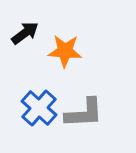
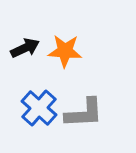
black arrow: moved 15 px down; rotated 12 degrees clockwise
